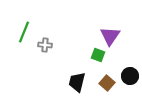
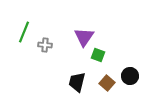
purple triangle: moved 26 px left, 1 px down
